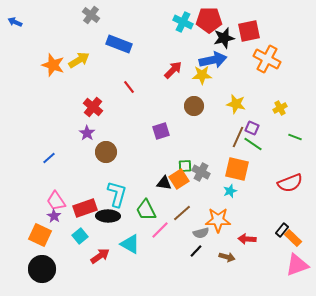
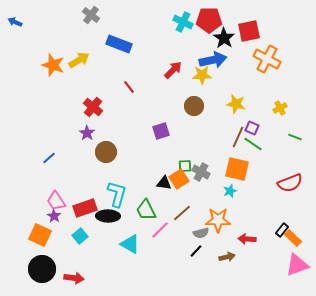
black star at (224, 38): rotated 25 degrees counterclockwise
red arrow at (100, 256): moved 26 px left, 22 px down; rotated 42 degrees clockwise
brown arrow at (227, 257): rotated 28 degrees counterclockwise
